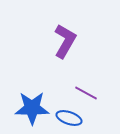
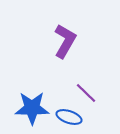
purple line: rotated 15 degrees clockwise
blue ellipse: moved 1 px up
